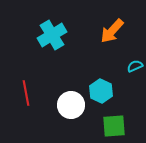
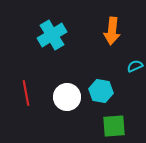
orange arrow: rotated 36 degrees counterclockwise
cyan hexagon: rotated 15 degrees counterclockwise
white circle: moved 4 px left, 8 px up
